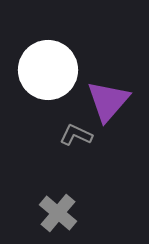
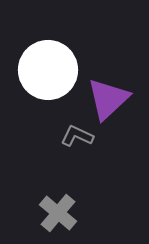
purple triangle: moved 2 px up; rotated 6 degrees clockwise
gray L-shape: moved 1 px right, 1 px down
